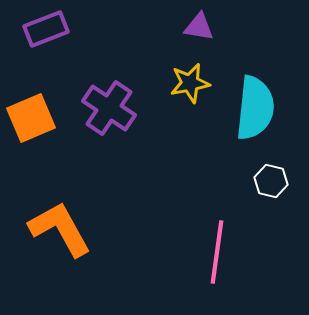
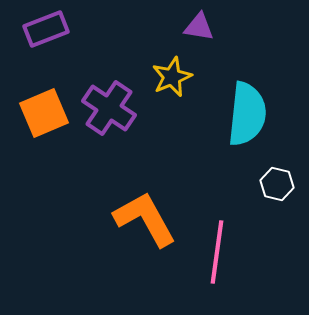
yellow star: moved 18 px left, 6 px up; rotated 12 degrees counterclockwise
cyan semicircle: moved 8 px left, 6 px down
orange square: moved 13 px right, 5 px up
white hexagon: moved 6 px right, 3 px down
orange L-shape: moved 85 px right, 10 px up
